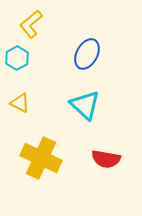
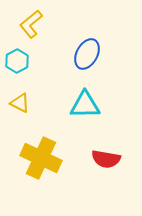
cyan hexagon: moved 3 px down
cyan triangle: rotated 44 degrees counterclockwise
